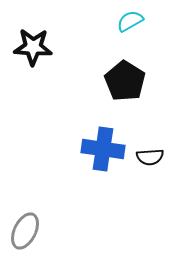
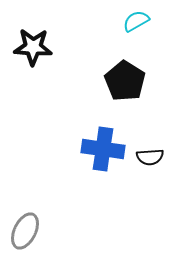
cyan semicircle: moved 6 px right
